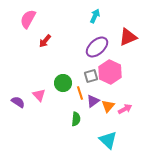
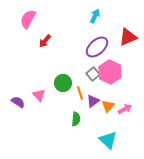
gray square: moved 2 px right, 2 px up; rotated 24 degrees counterclockwise
